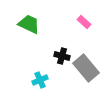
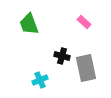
green trapezoid: rotated 135 degrees counterclockwise
gray rectangle: rotated 28 degrees clockwise
